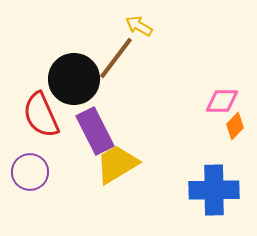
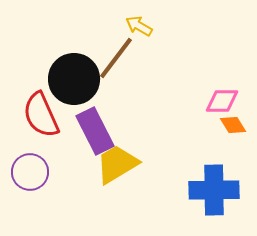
orange diamond: moved 2 px left, 1 px up; rotated 76 degrees counterclockwise
